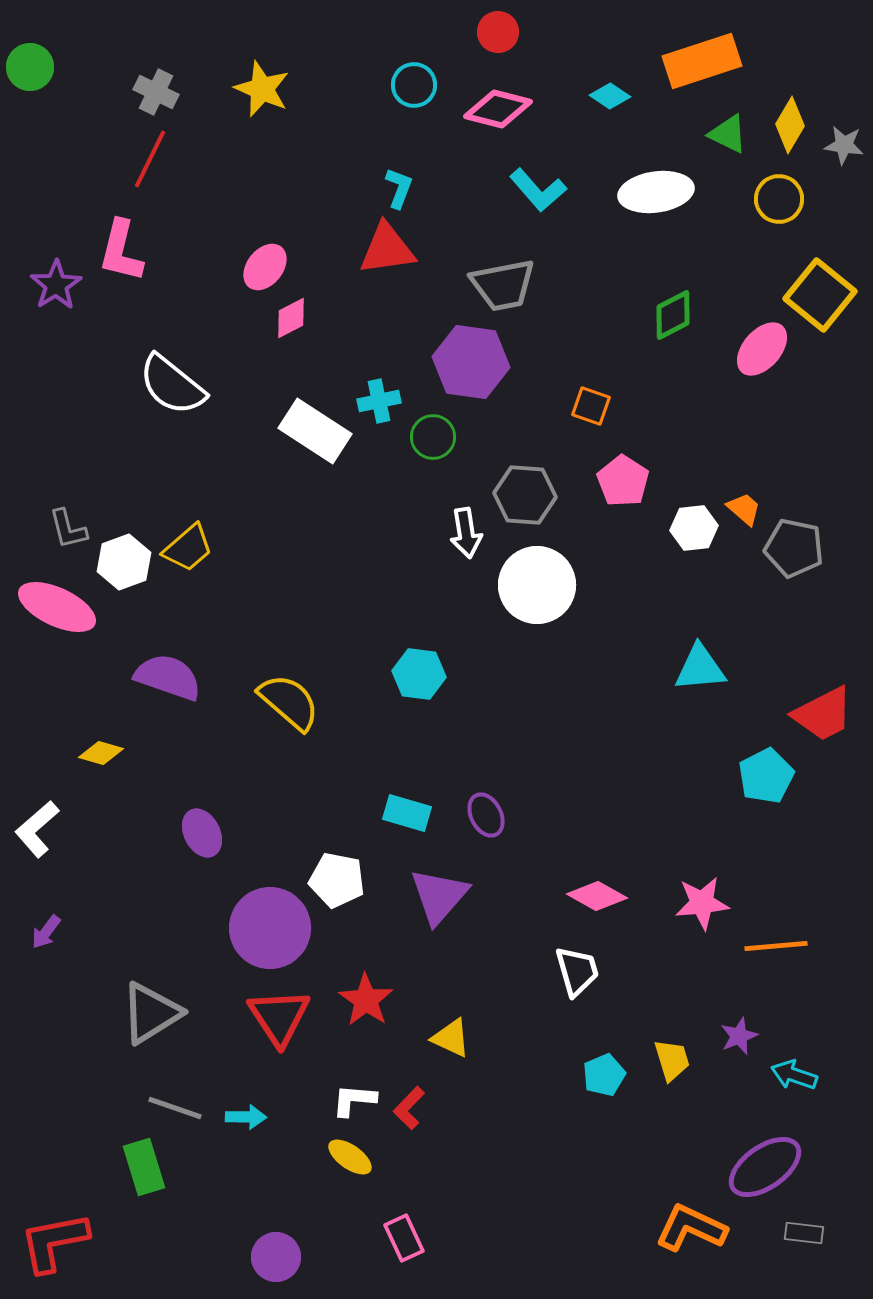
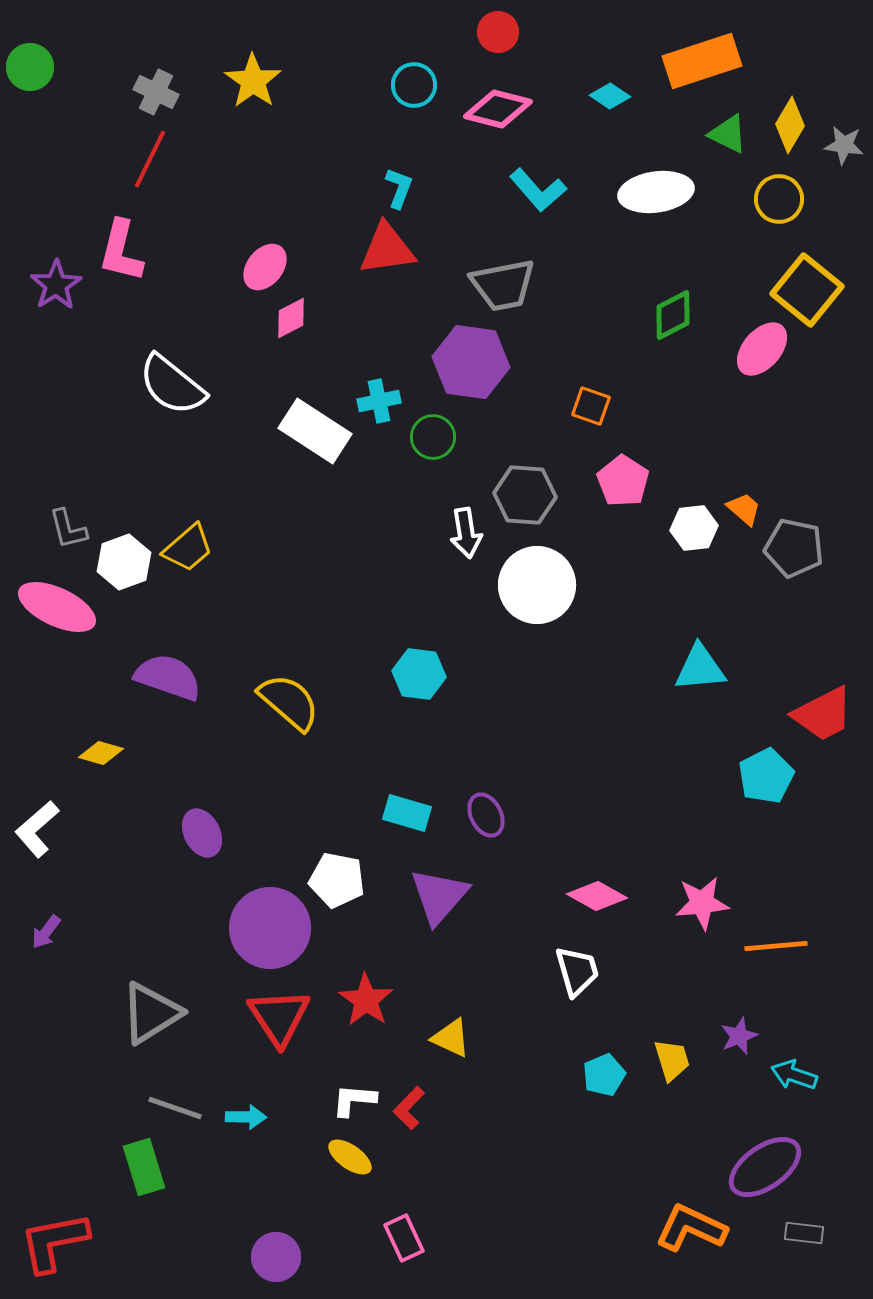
yellow star at (262, 89): moved 9 px left, 8 px up; rotated 12 degrees clockwise
yellow square at (820, 295): moved 13 px left, 5 px up
